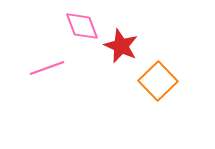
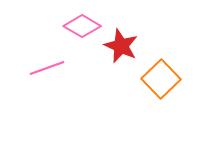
pink diamond: rotated 39 degrees counterclockwise
orange square: moved 3 px right, 2 px up
